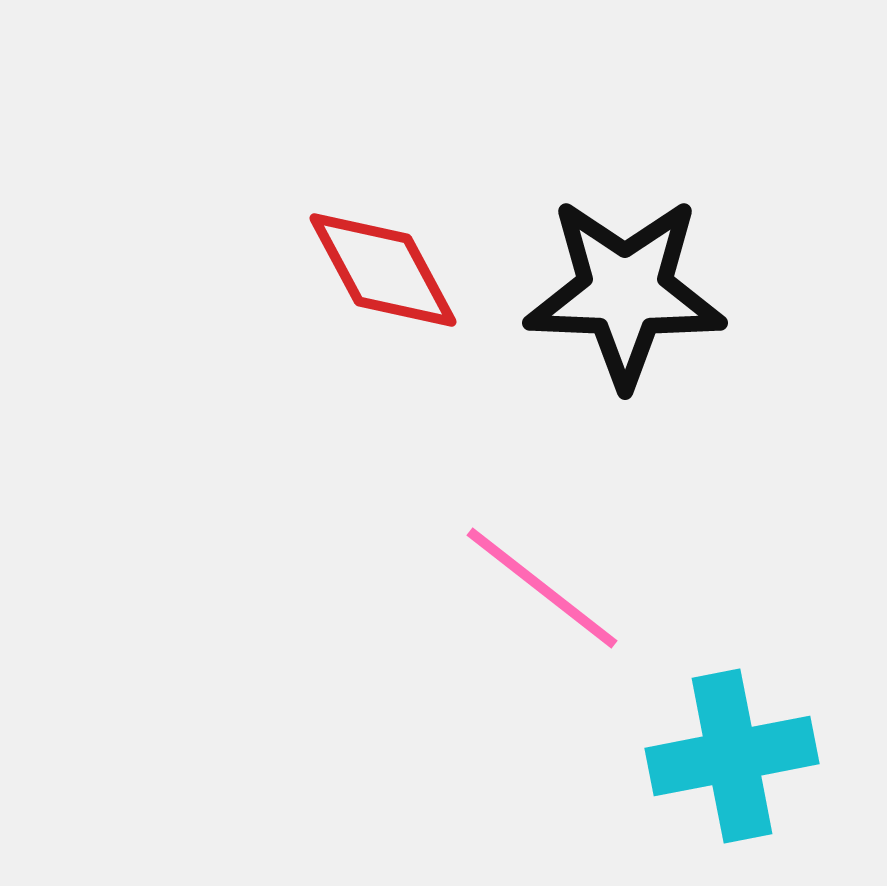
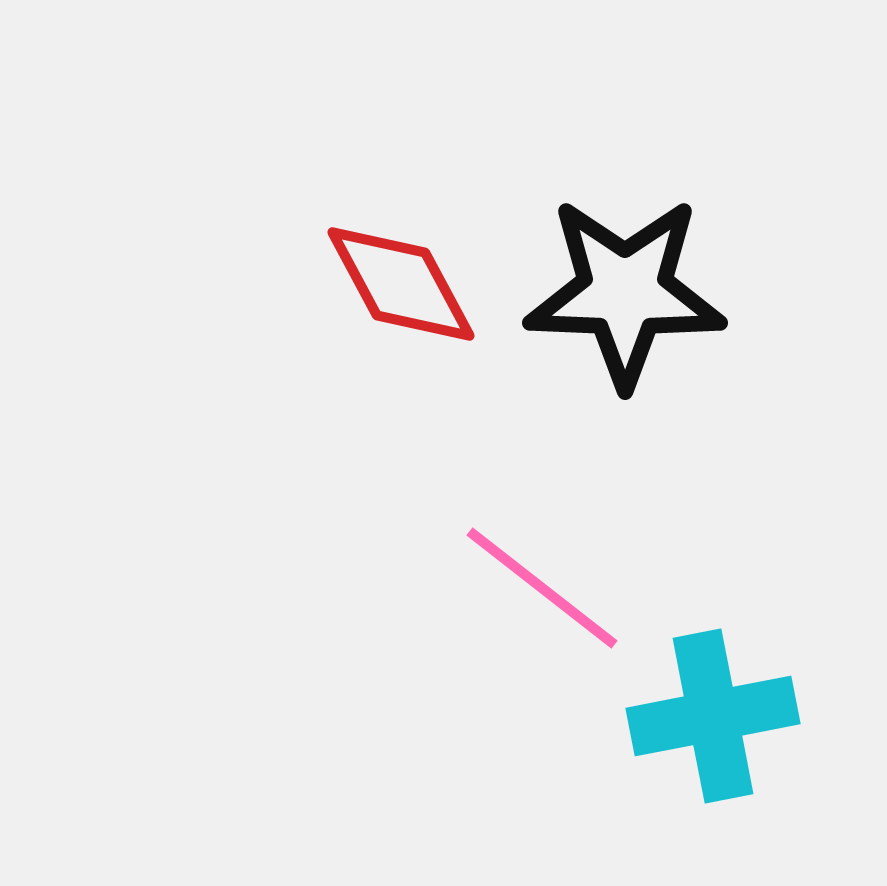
red diamond: moved 18 px right, 14 px down
cyan cross: moved 19 px left, 40 px up
